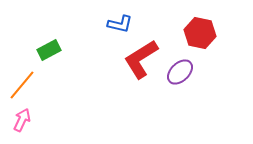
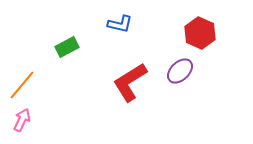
red hexagon: rotated 12 degrees clockwise
green rectangle: moved 18 px right, 3 px up
red L-shape: moved 11 px left, 23 px down
purple ellipse: moved 1 px up
